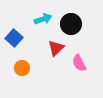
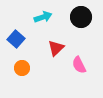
cyan arrow: moved 2 px up
black circle: moved 10 px right, 7 px up
blue square: moved 2 px right, 1 px down
pink semicircle: moved 2 px down
